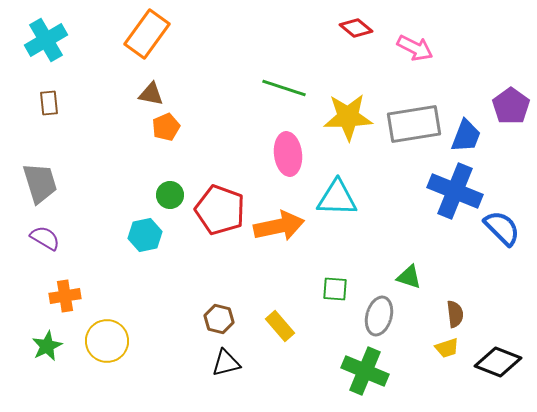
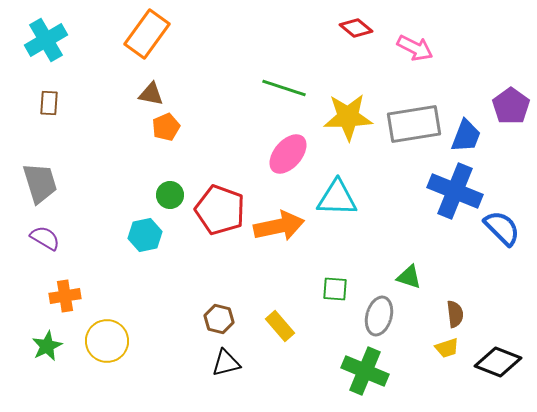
brown rectangle: rotated 10 degrees clockwise
pink ellipse: rotated 48 degrees clockwise
